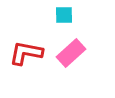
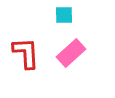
red L-shape: rotated 76 degrees clockwise
